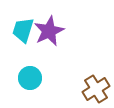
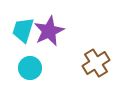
cyan circle: moved 10 px up
brown cross: moved 26 px up
